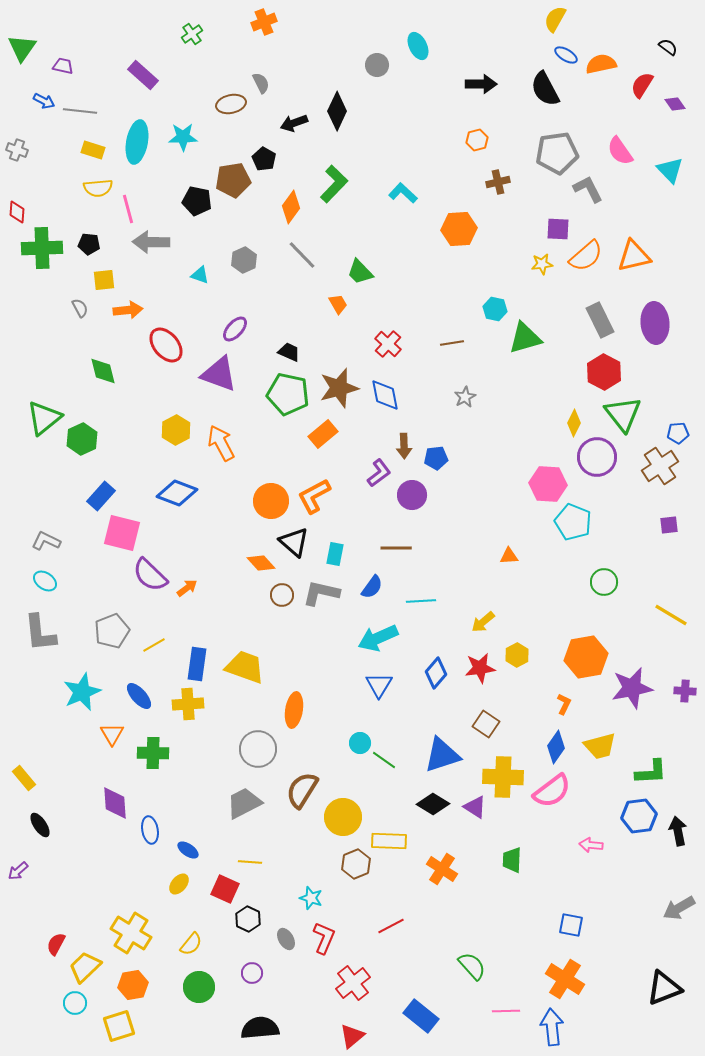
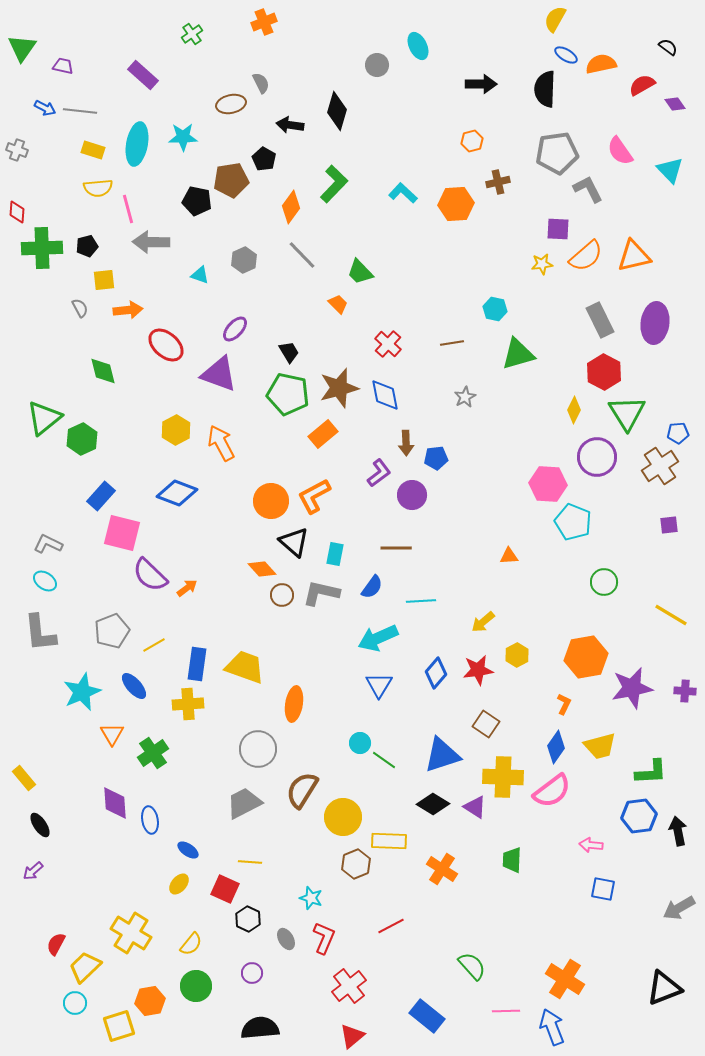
red semicircle at (642, 85): rotated 28 degrees clockwise
black semicircle at (545, 89): rotated 30 degrees clockwise
blue arrow at (44, 101): moved 1 px right, 7 px down
black diamond at (337, 111): rotated 9 degrees counterclockwise
black arrow at (294, 123): moved 4 px left, 2 px down; rotated 28 degrees clockwise
orange hexagon at (477, 140): moved 5 px left, 1 px down
cyan ellipse at (137, 142): moved 2 px down
brown pentagon at (233, 180): moved 2 px left
orange hexagon at (459, 229): moved 3 px left, 25 px up
black pentagon at (89, 244): moved 2 px left, 2 px down; rotated 20 degrees counterclockwise
orange trapezoid at (338, 304): rotated 15 degrees counterclockwise
purple ellipse at (655, 323): rotated 12 degrees clockwise
green triangle at (525, 338): moved 7 px left, 16 px down
red ellipse at (166, 345): rotated 9 degrees counterclockwise
black trapezoid at (289, 352): rotated 35 degrees clockwise
green triangle at (623, 414): moved 4 px right, 1 px up; rotated 6 degrees clockwise
yellow diamond at (574, 423): moved 13 px up
brown arrow at (404, 446): moved 2 px right, 3 px up
gray L-shape at (46, 541): moved 2 px right, 3 px down
orange diamond at (261, 563): moved 1 px right, 6 px down
red star at (480, 668): moved 2 px left, 2 px down
blue ellipse at (139, 696): moved 5 px left, 10 px up
orange ellipse at (294, 710): moved 6 px up
green cross at (153, 753): rotated 36 degrees counterclockwise
blue ellipse at (150, 830): moved 10 px up
purple arrow at (18, 871): moved 15 px right
blue square at (571, 925): moved 32 px right, 36 px up
red cross at (353, 983): moved 4 px left, 3 px down
orange hexagon at (133, 985): moved 17 px right, 16 px down
green circle at (199, 987): moved 3 px left, 1 px up
blue rectangle at (421, 1016): moved 6 px right
blue arrow at (552, 1027): rotated 15 degrees counterclockwise
